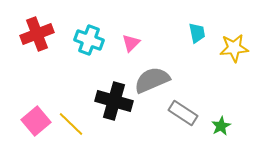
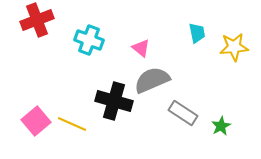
red cross: moved 14 px up
pink triangle: moved 10 px right, 5 px down; rotated 36 degrees counterclockwise
yellow star: moved 1 px up
yellow line: moved 1 px right; rotated 20 degrees counterclockwise
